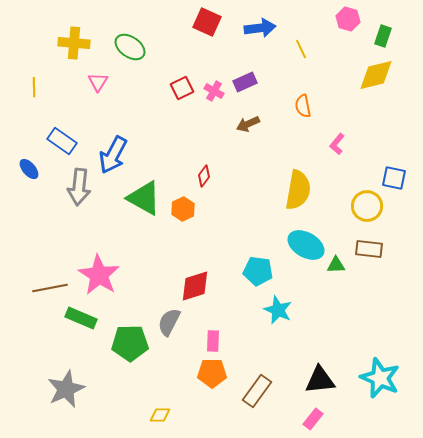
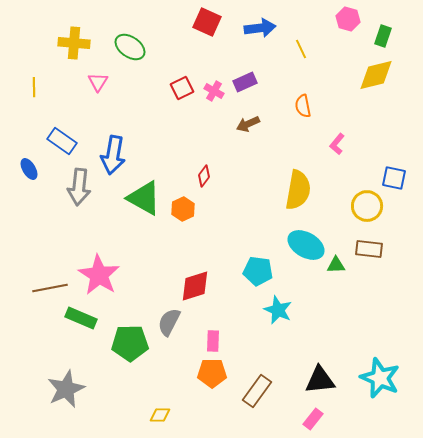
blue arrow at (113, 155): rotated 18 degrees counterclockwise
blue ellipse at (29, 169): rotated 10 degrees clockwise
